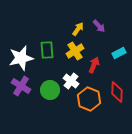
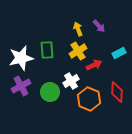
yellow arrow: rotated 56 degrees counterclockwise
yellow cross: moved 3 px right
red arrow: rotated 42 degrees clockwise
white cross: rotated 21 degrees clockwise
purple cross: rotated 30 degrees clockwise
green circle: moved 2 px down
